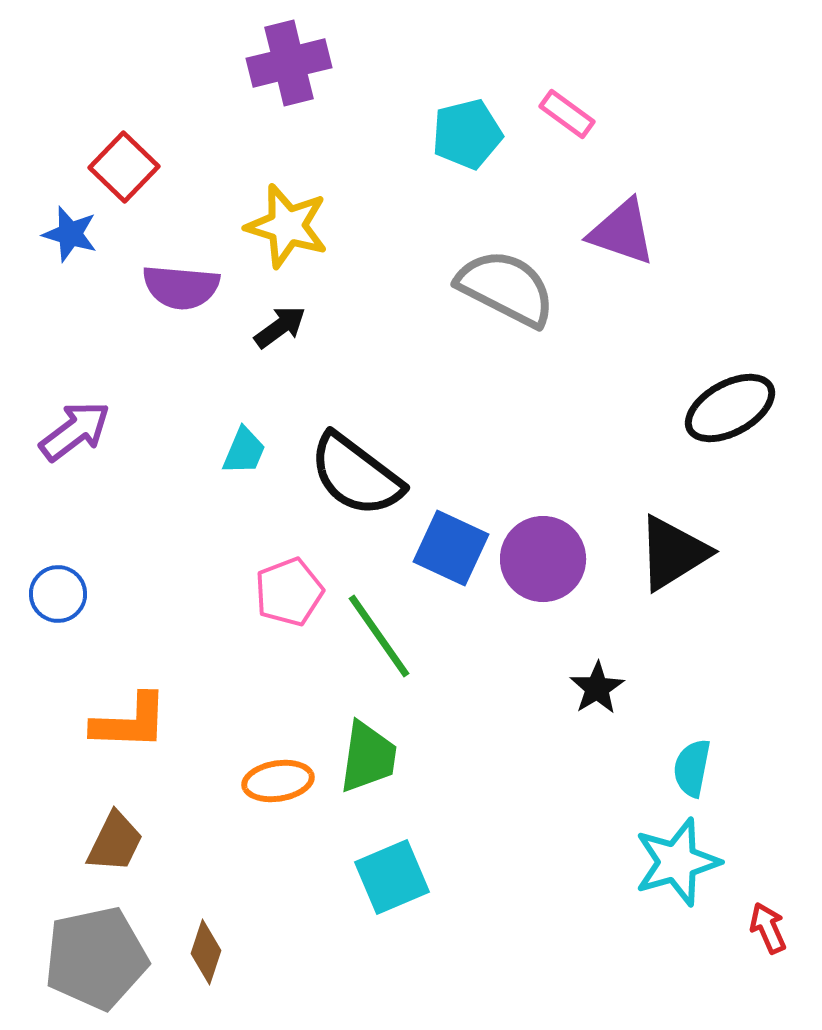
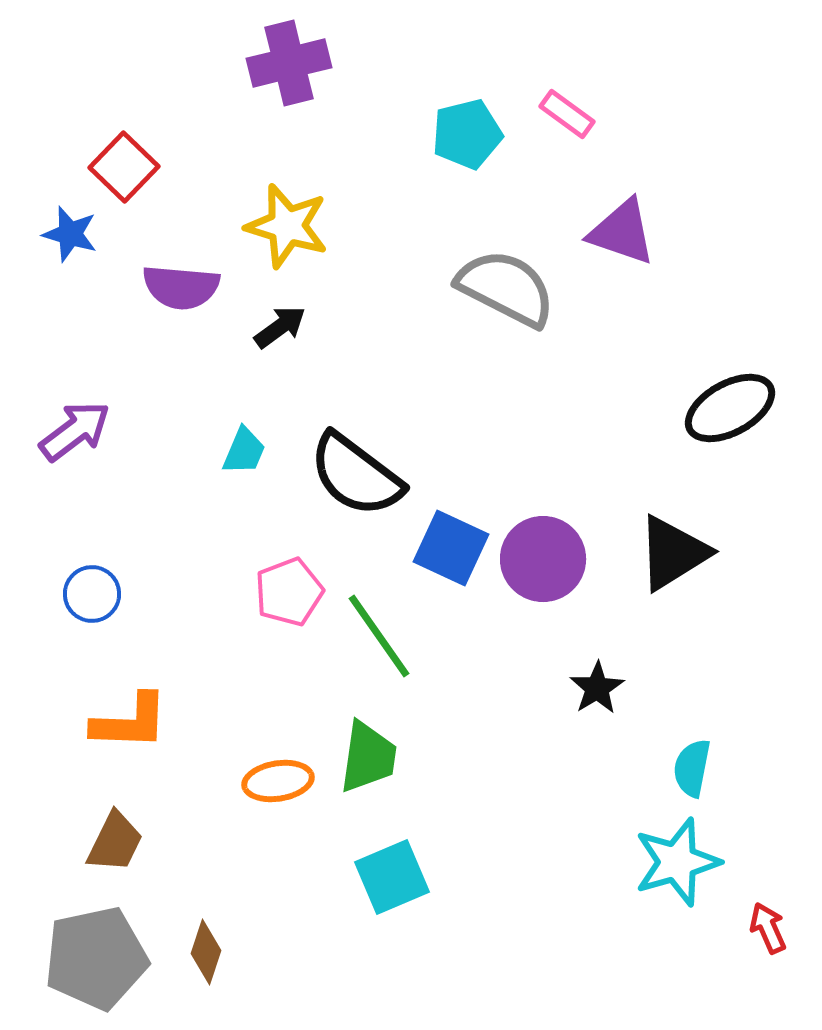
blue circle: moved 34 px right
